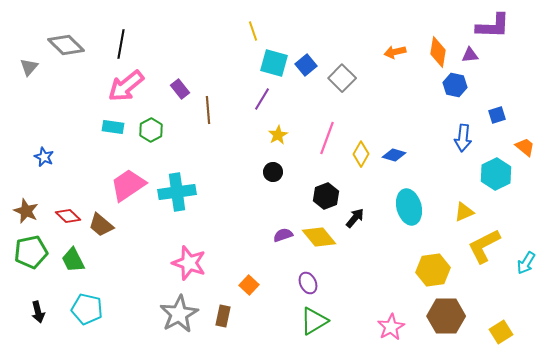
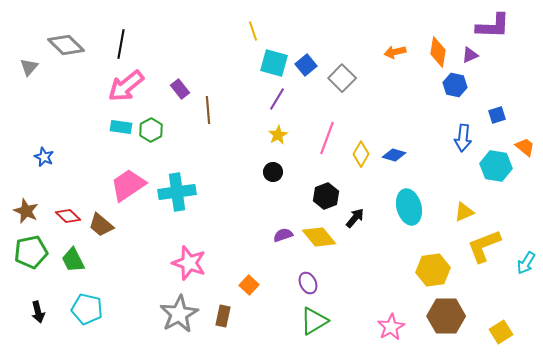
purple triangle at (470, 55): rotated 18 degrees counterclockwise
purple line at (262, 99): moved 15 px right
cyan rectangle at (113, 127): moved 8 px right
cyan hexagon at (496, 174): moved 8 px up; rotated 24 degrees counterclockwise
yellow L-shape at (484, 246): rotated 6 degrees clockwise
